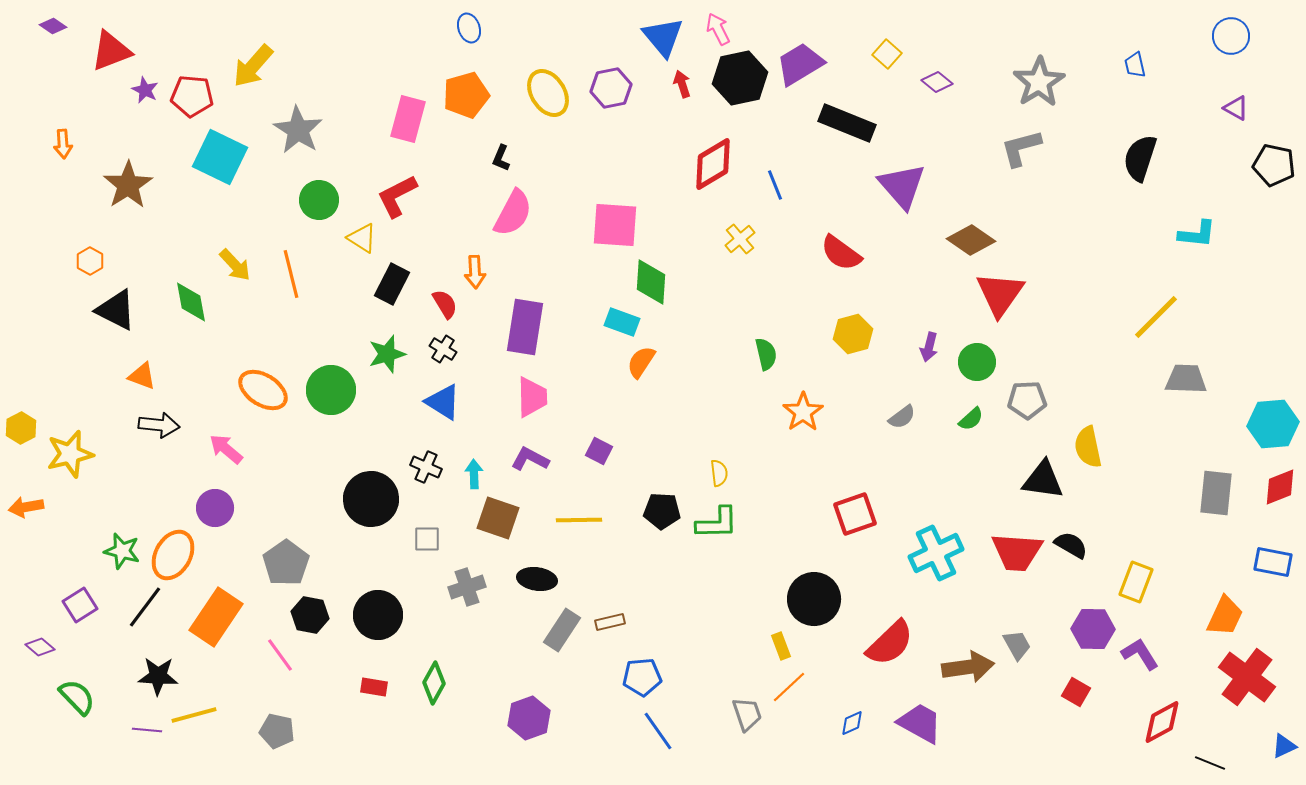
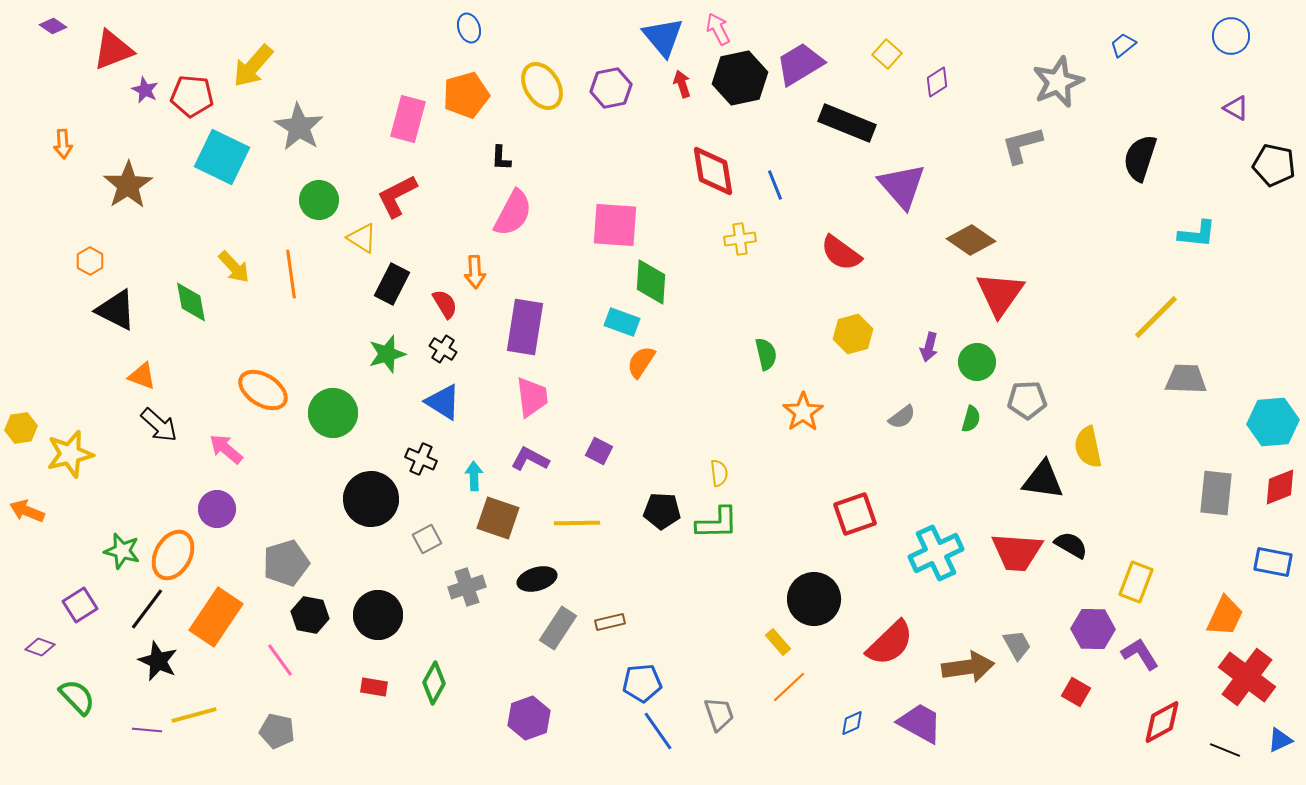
red triangle at (111, 51): moved 2 px right, 1 px up
blue trapezoid at (1135, 65): moved 12 px left, 20 px up; rotated 64 degrees clockwise
purple diamond at (937, 82): rotated 72 degrees counterclockwise
gray star at (1039, 82): moved 19 px right; rotated 9 degrees clockwise
yellow ellipse at (548, 93): moved 6 px left, 7 px up
gray star at (298, 130): moved 1 px right, 3 px up
gray L-shape at (1021, 148): moved 1 px right, 3 px up
cyan square at (220, 157): moved 2 px right
black L-shape at (501, 158): rotated 20 degrees counterclockwise
red diamond at (713, 164): moved 7 px down; rotated 68 degrees counterclockwise
yellow cross at (740, 239): rotated 32 degrees clockwise
yellow arrow at (235, 265): moved 1 px left, 2 px down
orange line at (291, 274): rotated 6 degrees clockwise
green circle at (331, 390): moved 2 px right, 23 px down
pink trapezoid at (532, 397): rotated 6 degrees counterclockwise
green semicircle at (971, 419): rotated 32 degrees counterclockwise
cyan hexagon at (1273, 424): moved 2 px up
black arrow at (159, 425): rotated 36 degrees clockwise
yellow hexagon at (21, 428): rotated 20 degrees clockwise
black cross at (426, 467): moved 5 px left, 8 px up
cyan arrow at (474, 474): moved 2 px down
orange arrow at (26, 507): moved 1 px right, 4 px down; rotated 32 degrees clockwise
purple circle at (215, 508): moved 2 px right, 1 px down
yellow line at (579, 520): moved 2 px left, 3 px down
gray square at (427, 539): rotated 28 degrees counterclockwise
gray pentagon at (286, 563): rotated 18 degrees clockwise
black ellipse at (537, 579): rotated 24 degrees counterclockwise
black line at (145, 607): moved 2 px right, 2 px down
gray rectangle at (562, 630): moved 4 px left, 2 px up
yellow rectangle at (781, 646): moved 3 px left, 4 px up; rotated 20 degrees counterclockwise
purple diamond at (40, 647): rotated 20 degrees counterclockwise
pink line at (280, 655): moved 5 px down
black star at (158, 676): moved 15 px up; rotated 21 degrees clockwise
blue pentagon at (642, 677): moved 6 px down
gray trapezoid at (747, 714): moved 28 px left
blue triangle at (1284, 746): moved 4 px left, 6 px up
black line at (1210, 763): moved 15 px right, 13 px up
